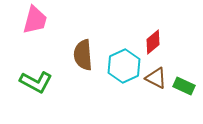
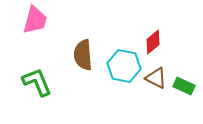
cyan hexagon: rotated 24 degrees counterclockwise
green L-shape: moved 1 px right; rotated 140 degrees counterclockwise
